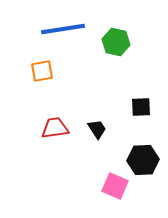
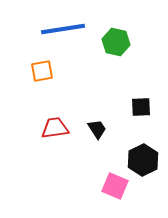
black hexagon: rotated 24 degrees counterclockwise
